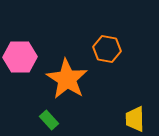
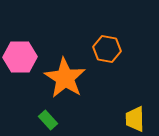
orange star: moved 2 px left, 1 px up
green rectangle: moved 1 px left
